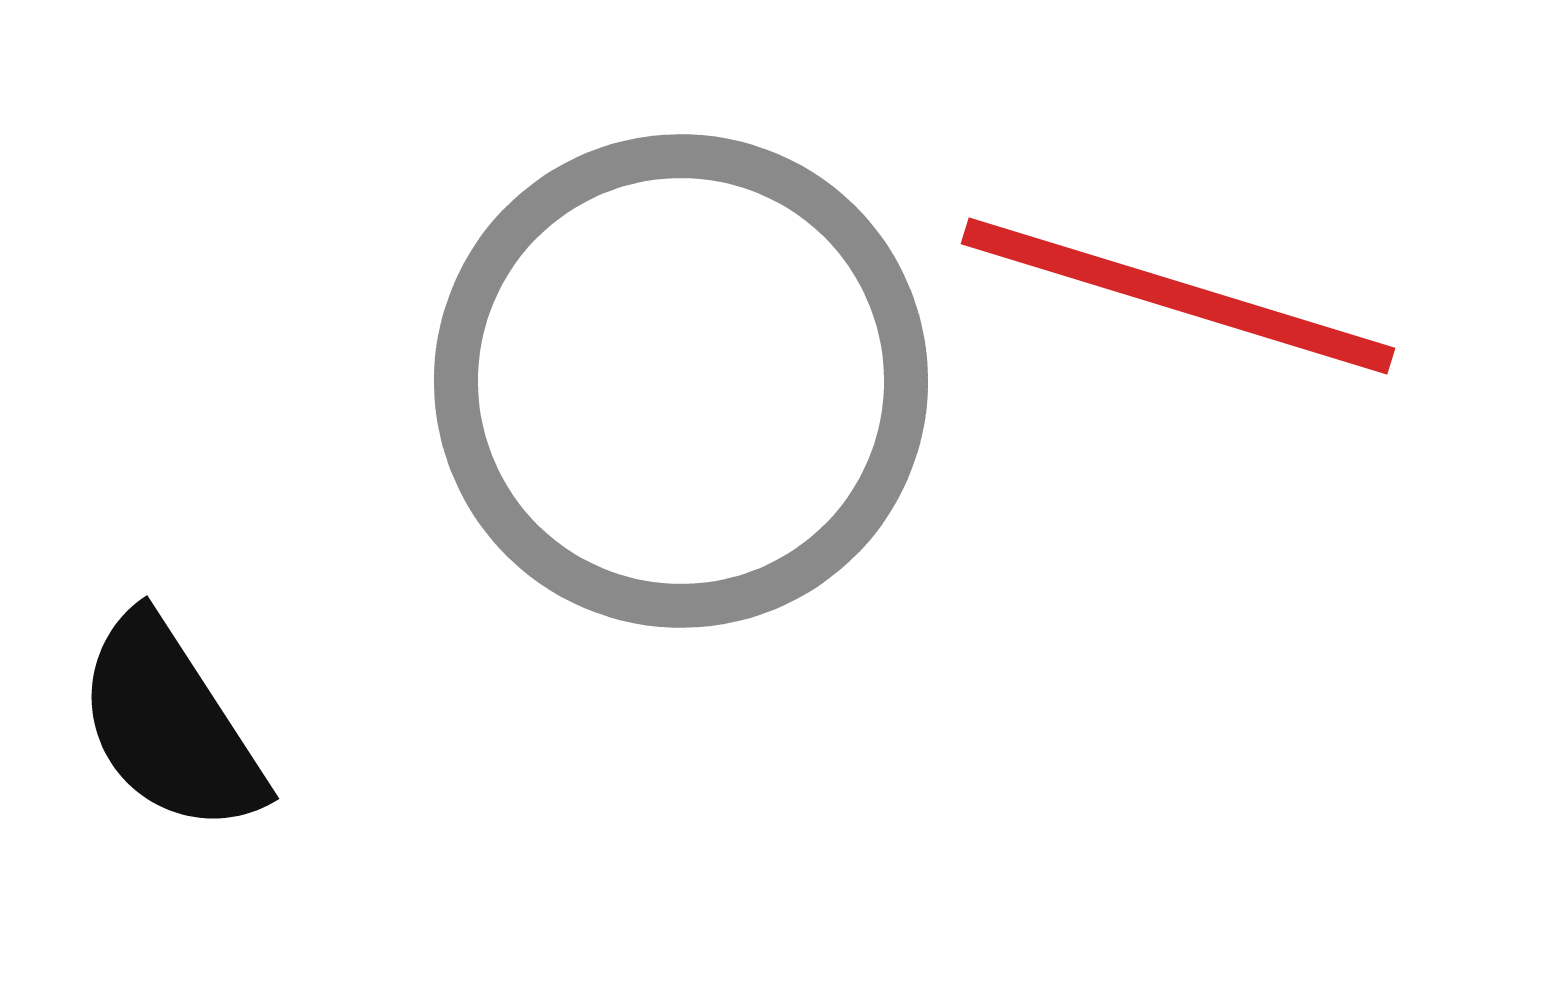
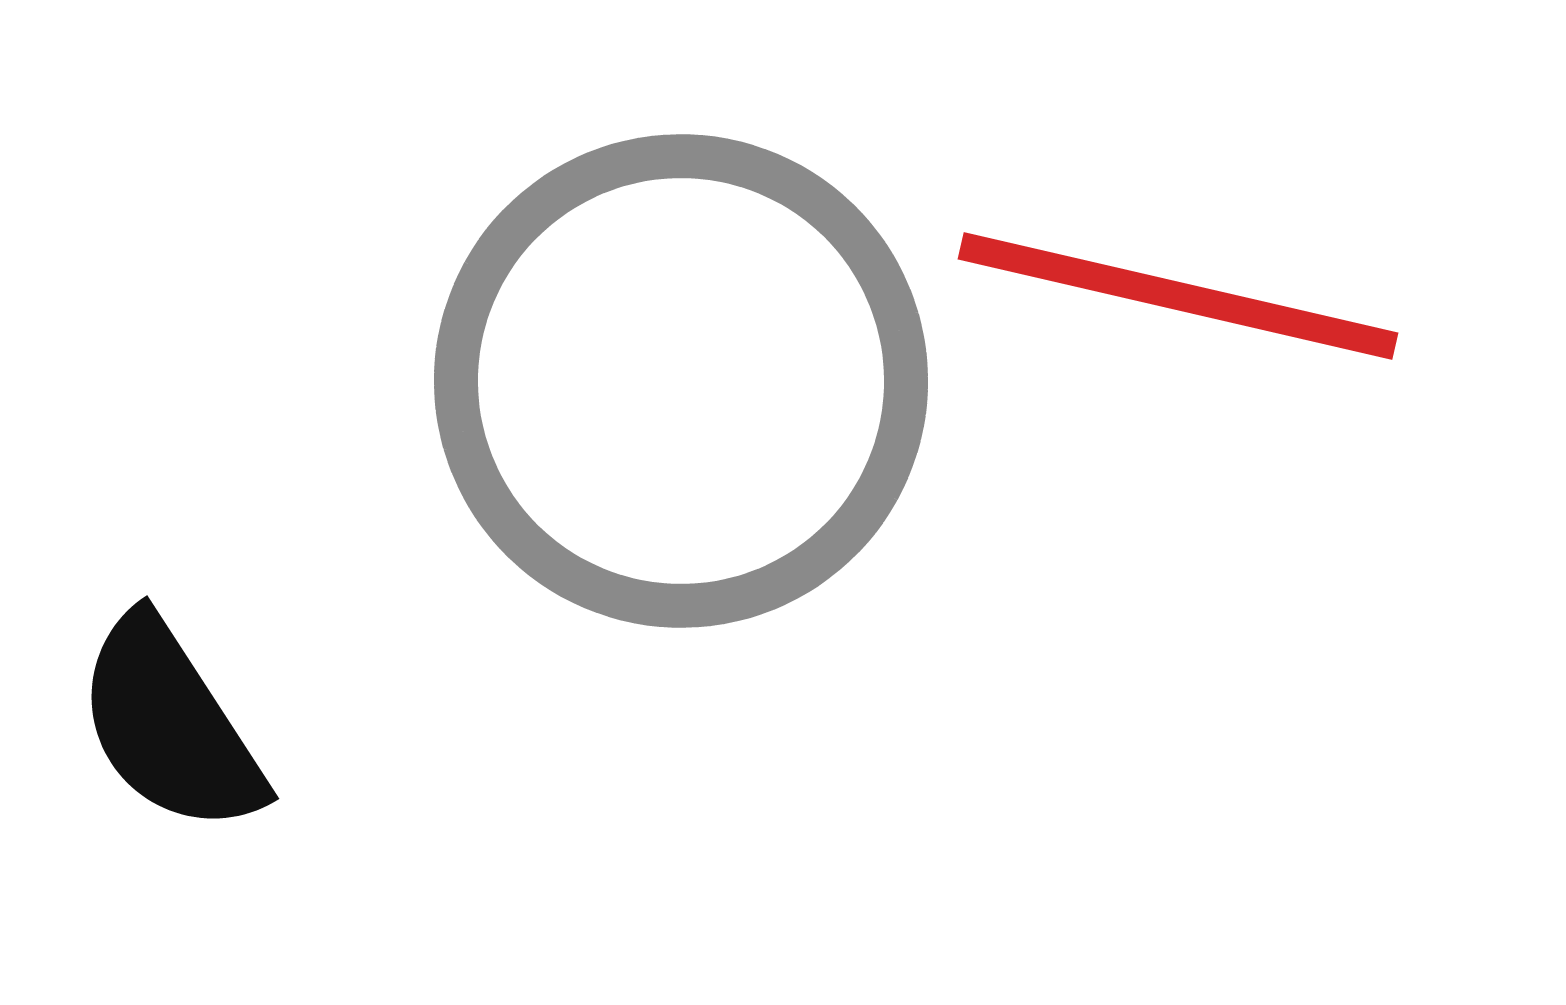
red line: rotated 4 degrees counterclockwise
